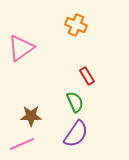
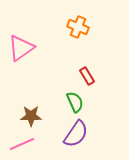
orange cross: moved 2 px right, 2 px down
